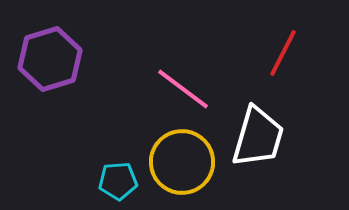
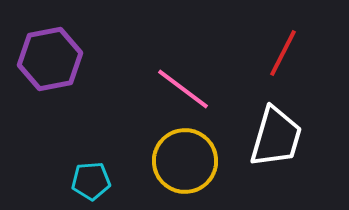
purple hexagon: rotated 6 degrees clockwise
white trapezoid: moved 18 px right
yellow circle: moved 3 px right, 1 px up
cyan pentagon: moved 27 px left
